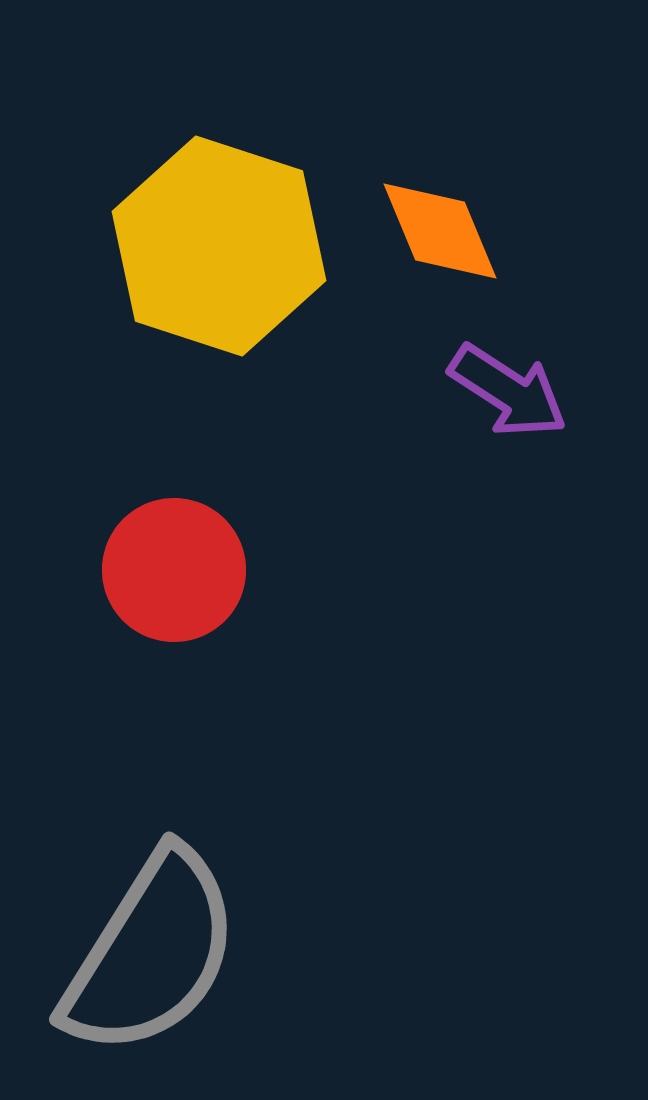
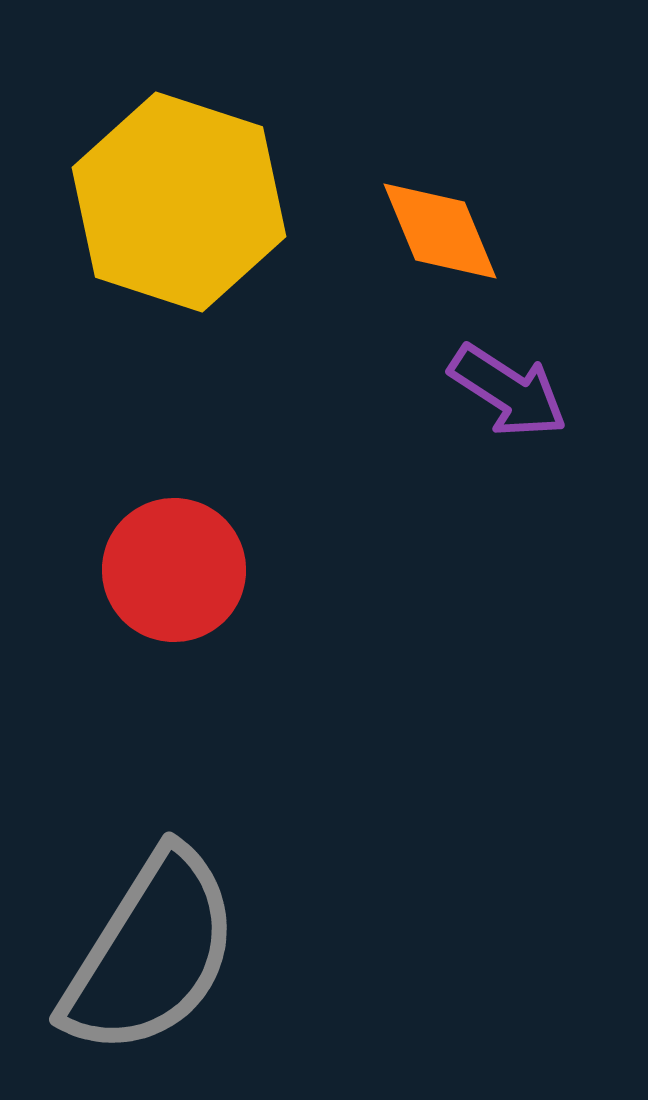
yellow hexagon: moved 40 px left, 44 px up
